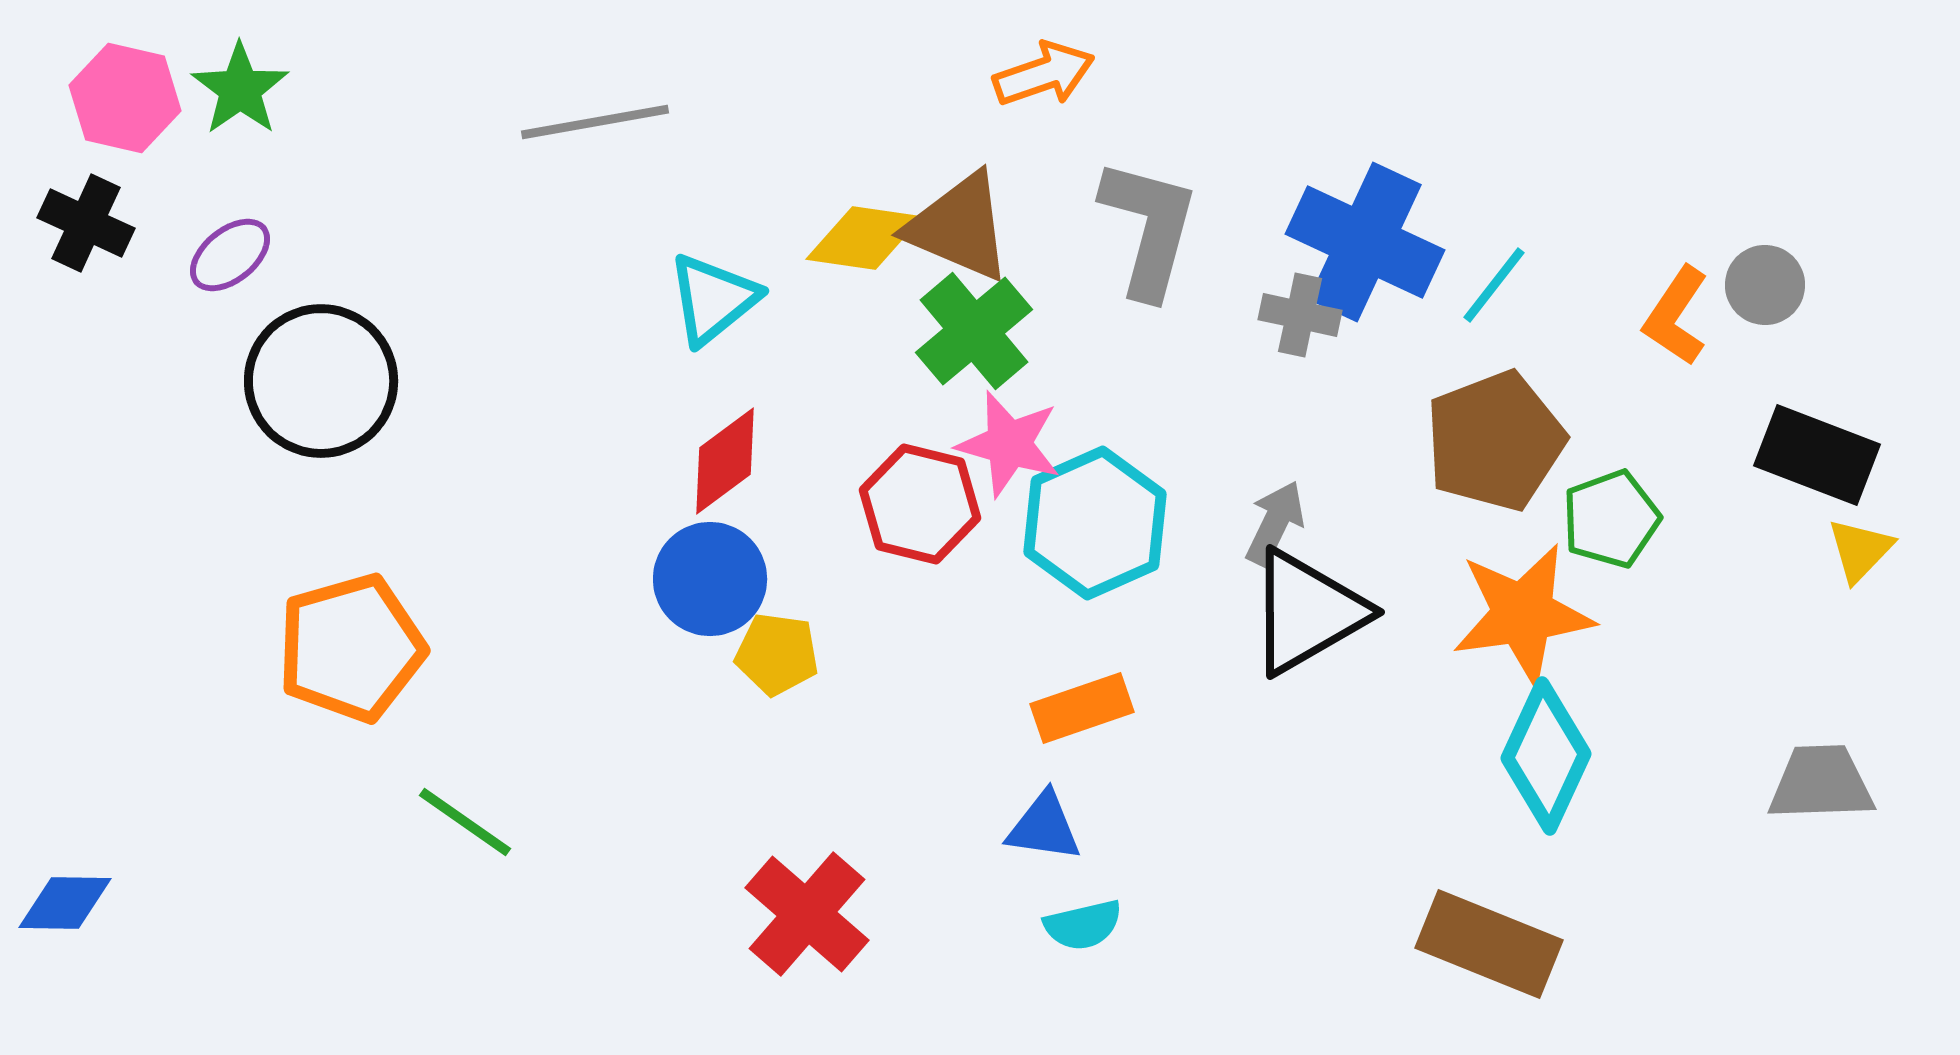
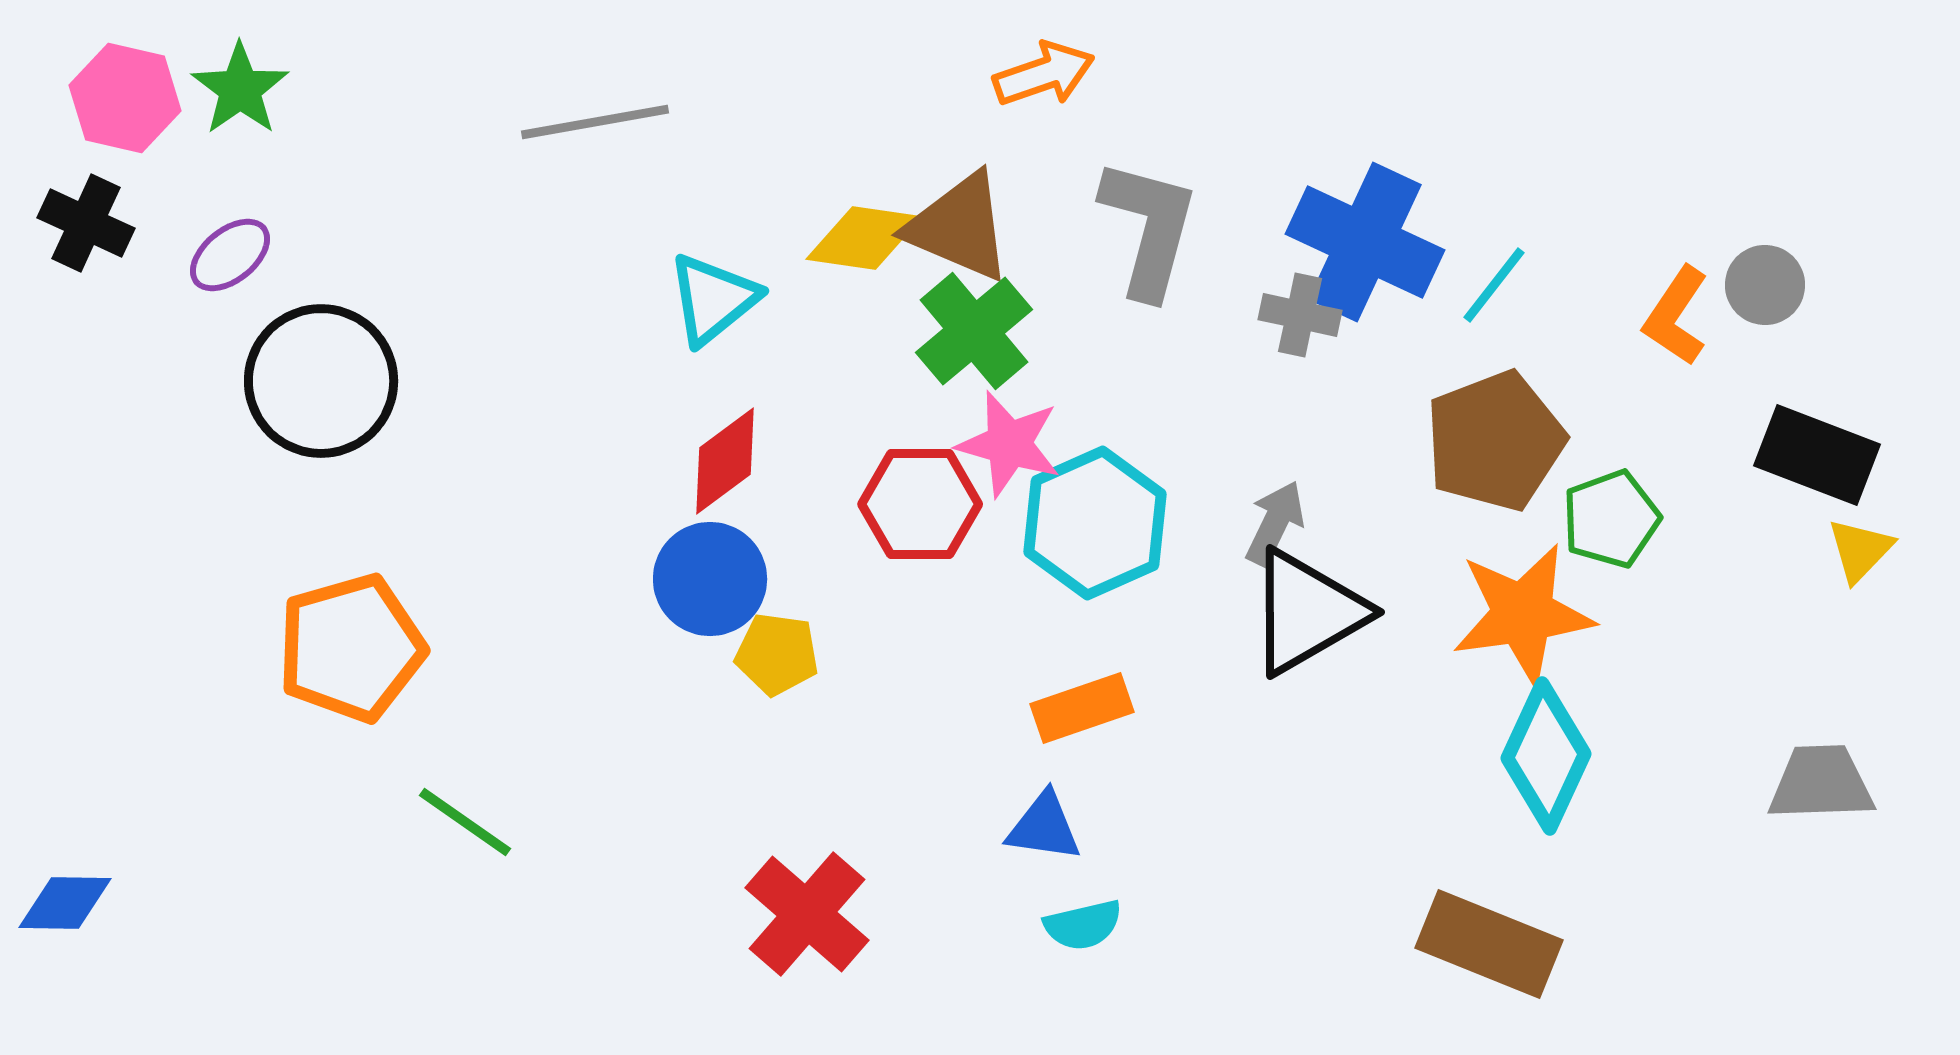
red hexagon: rotated 14 degrees counterclockwise
